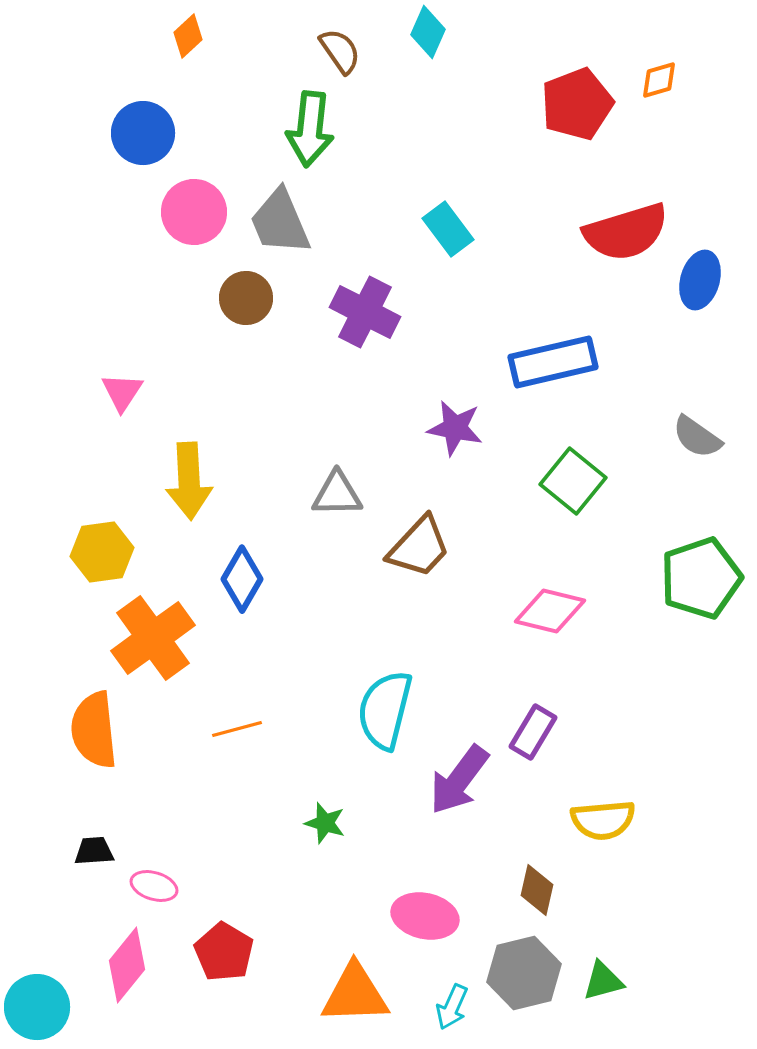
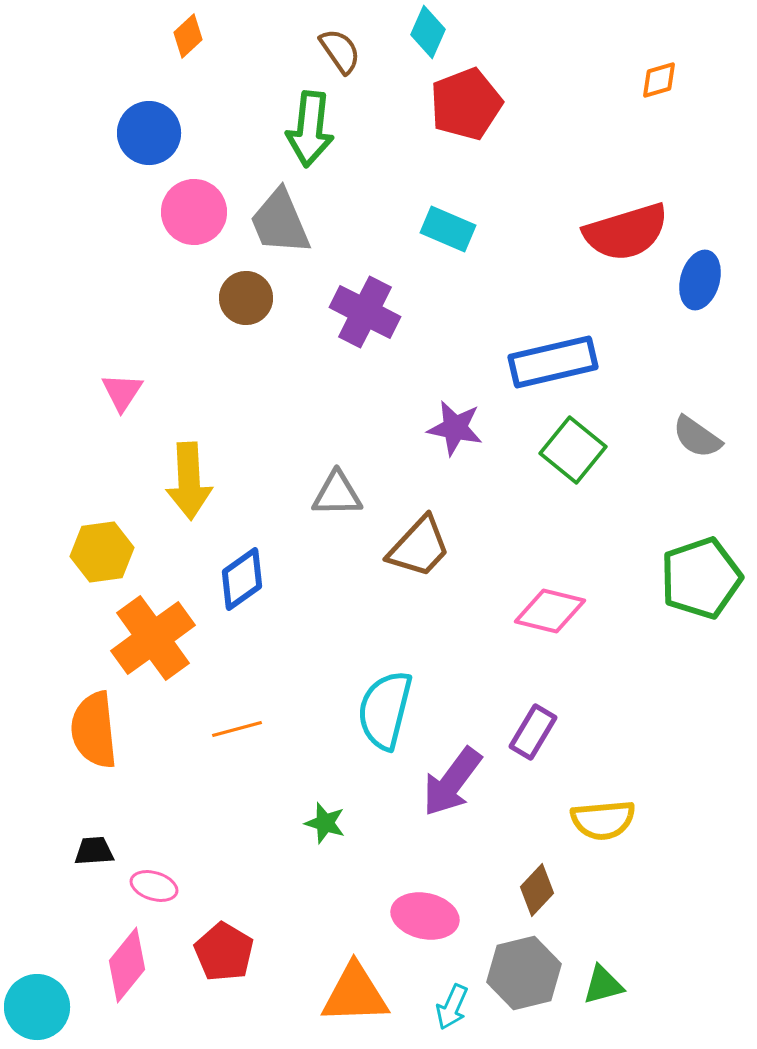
red pentagon at (577, 104): moved 111 px left
blue circle at (143, 133): moved 6 px right
cyan rectangle at (448, 229): rotated 30 degrees counterclockwise
green square at (573, 481): moved 31 px up
blue diamond at (242, 579): rotated 24 degrees clockwise
purple arrow at (459, 780): moved 7 px left, 2 px down
brown diamond at (537, 890): rotated 30 degrees clockwise
green triangle at (603, 981): moved 4 px down
